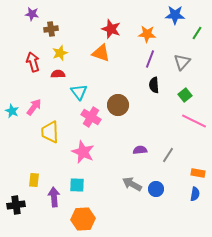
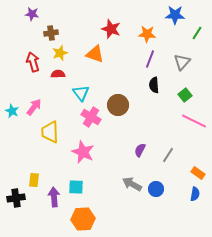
brown cross: moved 4 px down
orange triangle: moved 6 px left, 1 px down
cyan triangle: moved 2 px right, 1 px down
purple semicircle: rotated 56 degrees counterclockwise
orange rectangle: rotated 24 degrees clockwise
cyan square: moved 1 px left, 2 px down
black cross: moved 7 px up
